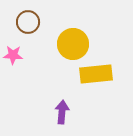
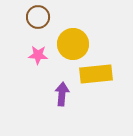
brown circle: moved 10 px right, 5 px up
pink star: moved 25 px right
purple arrow: moved 18 px up
